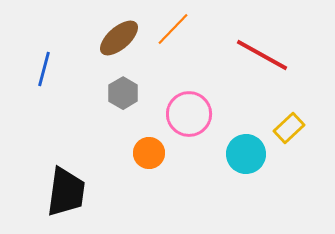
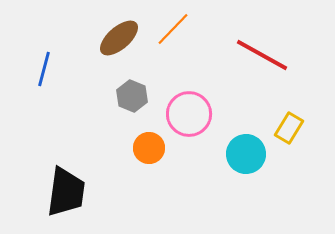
gray hexagon: moved 9 px right, 3 px down; rotated 8 degrees counterclockwise
yellow rectangle: rotated 16 degrees counterclockwise
orange circle: moved 5 px up
